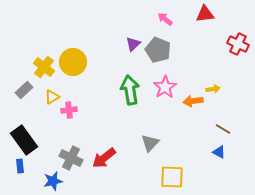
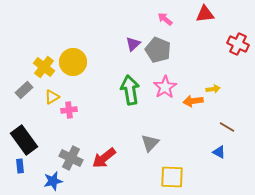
brown line: moved 4 px right, 2 px up
